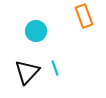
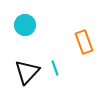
orange rectangle: moved 26 px down
cyan circle: moved 11 px left, 6 px up
